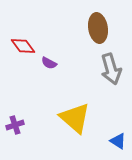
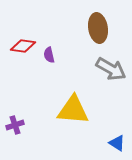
red diamond: rotated 45 degrees counterclockwise
purple semicircle: moved 8 px up; rotated 49 degrees clockwise
gray arrow: rotated 44 degrees counterclockwise
yellow triangle: moved 2 px left, 8 px up; rotated 36 degrees counterclockwise
blue triangle: moved 1 px left, 2 px down
